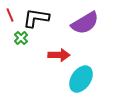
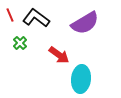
black L-shape: rotated 28 degrees clockwise
green cross: moved 1 px left, 5 px down
red arrow: rotated 35 degrees clockwise
cyan ellipse: rotated 28 degrees counterclockwise
